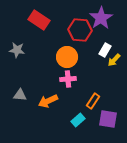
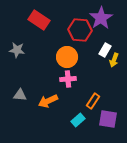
yellow arrow: rotated 24 degrees counterclockwise
